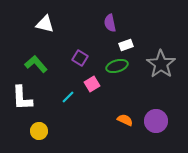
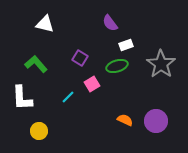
purple semicircle: rotated 24 degrees counterclockwise
